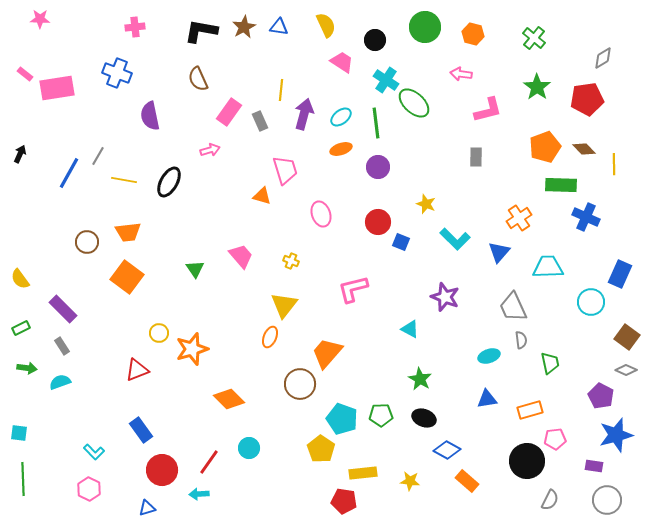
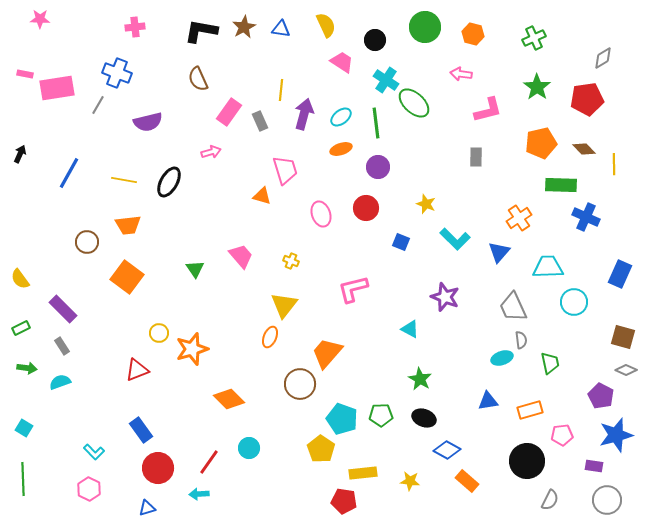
blue triangle at (279, 27): moved 2 px right, 2 px down
green cross at (534, 38): rotated 25 degrees clockwise
pink rectangle at (25, 74): rotated 28 degrees counterclockwise
purple semicircle at (150, 116): moved 2 px left, 6 px down; rotated 92 degrees counterclockwise
orange pentagon at (545, 147): moved 4 px left, 4 px up; rotated 8 degrees clockwise
pink arrow at (210, 150): moved 1 px right, 2 px down
gray line at (98, 156): moved 51 px up
red circle at (378, 222): moved 12 px left, 14 px up
orange trapezoid at (128, 232): moved 7 px up
cyan circle at (591, 302): moved 17 px left
brown square at (627, 337): moved 4 px left; rotated 20 degrees counterclockwise
cyan ellipse at (489, 356): moved 13 px right, 2 px down
blue triangle at (487, 399): moved 1 px right, 2 px down
cyan square at (19, 433): moved 5 px right, 5 px up; rotated 24 degrees clockwise
pink pentagon at (555, 439): moved 7 px right, 4 px up
red circle at (162, 470): moved 4 px left, 2 px up
